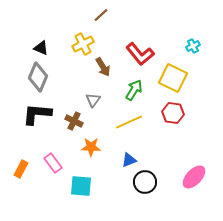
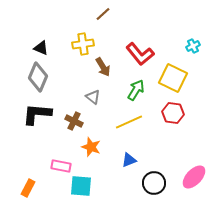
brown line: moved 2 px right, 1 px up
yellow cross: rotated 20 degrees clockwise
green arrow: moved 2 px right
gray triangle: moved 3 px up; rotated 28 degrees counterclockwise
orange star: rotated 18 degrees clockwise
pink rectangle: moved 8 px right, 3 px down; rotated 42 degrees counterclockwise
orange rectangle: moved 7 px right, 19 px down
black circle: moved 9 px right, 1 px down
